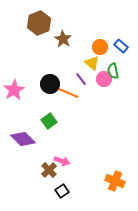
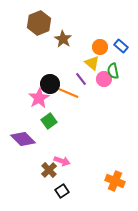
pink star: moved 25 px right, 8 px down
